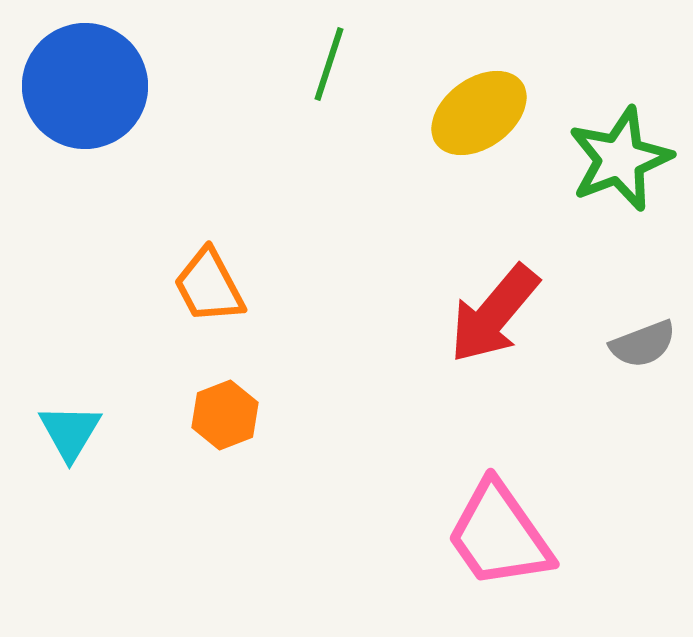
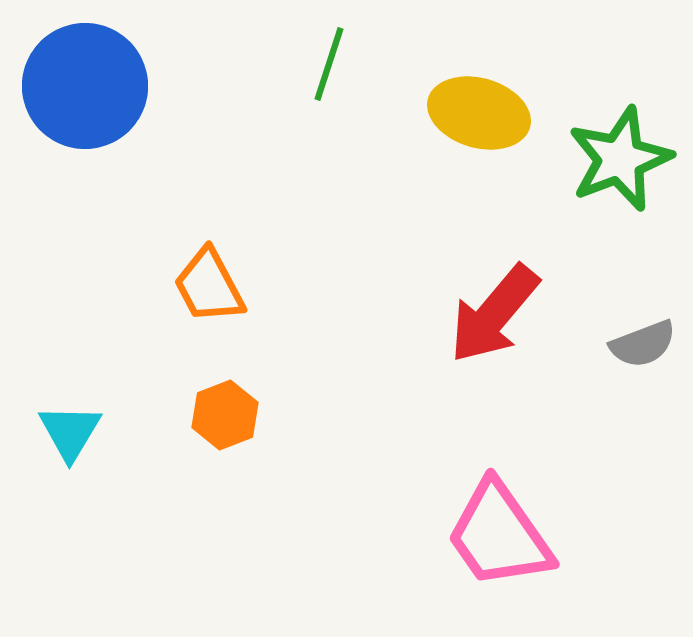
yellow ellipse: rotated 52 degrees clockwise
